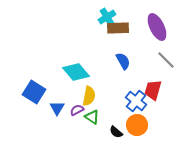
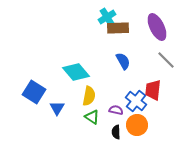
red trapezoid: rotated 10 degrees counterclockwise
purple semicircle: moved 39 px right; rotated 40 degrees clockwise
black semicircle: rotated 48 degrees clockwise
